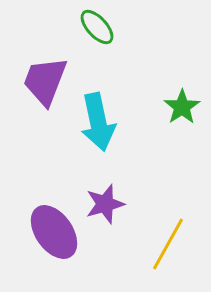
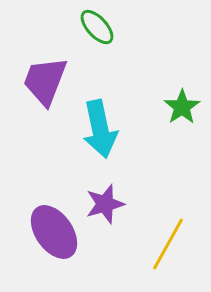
cyan arrow: moved 2 px right, 7 px down
